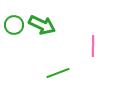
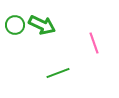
green circle: moved 1 px right
pink line: moved 1 px right, 3 px up; rotated 20 degrees counterclockwise
